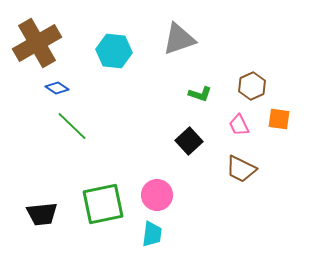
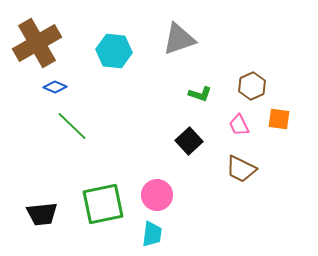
blue diamond: moved 2 px left, 1 px up; rotated 10 degrees counterclockwise
